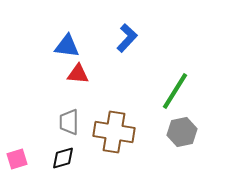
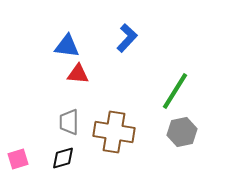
pink square: moved 1 px right
